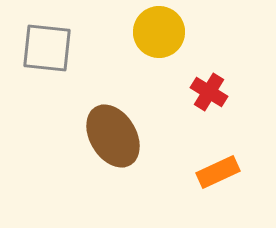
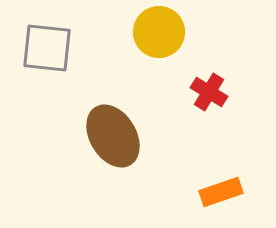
orange rectangle: moved 3 px right, 20 px down; rotated 6 degrees clockwise
